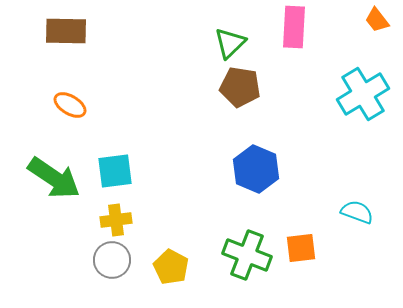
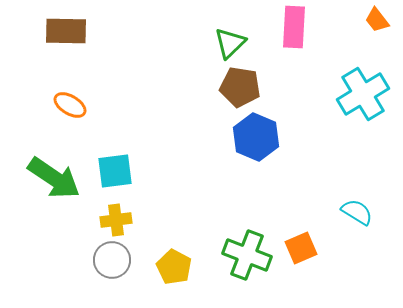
blue hexagon: moved 32 px up
cyan semicircle: rotated 12 degrees clockwise
orange square: rotated 16 degrees counterclockwise
yellow pentagon: moved 3 px right
